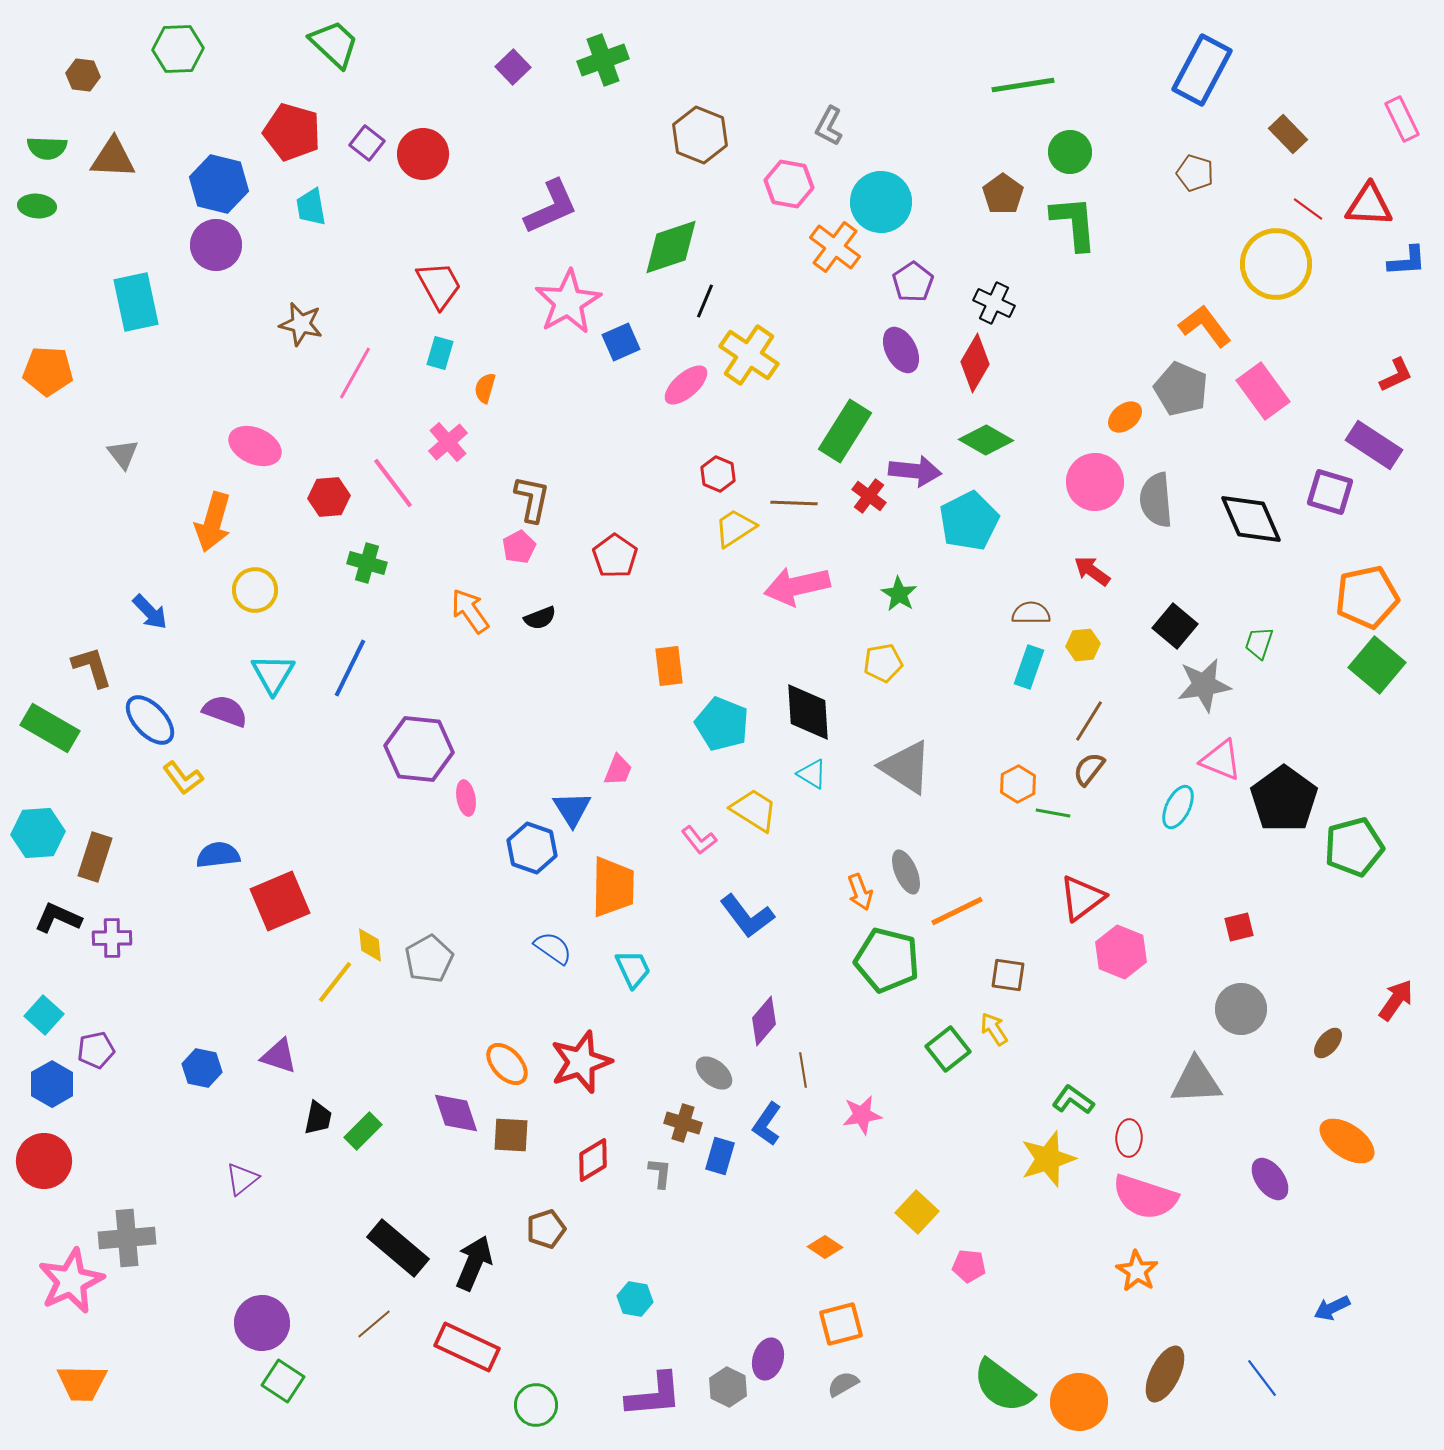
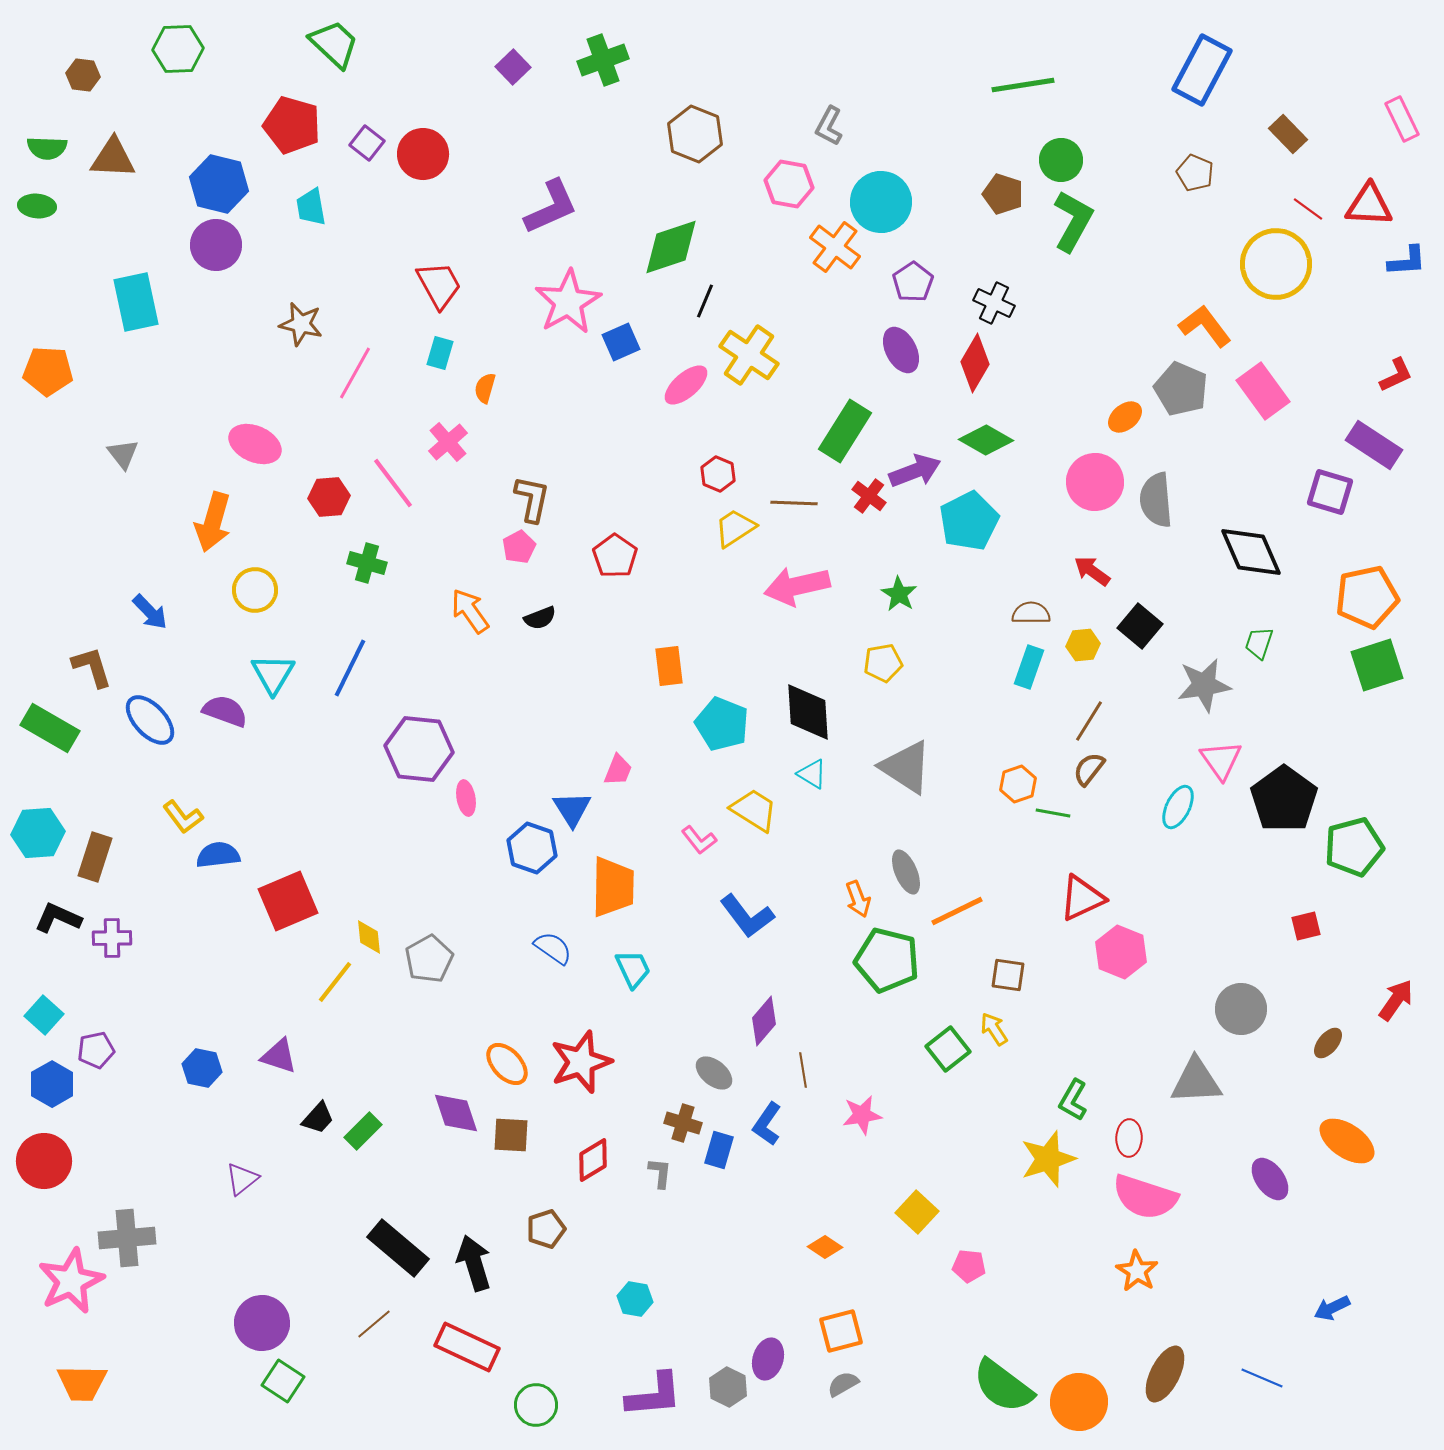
red pentagon at (292, 132): moved 7 px up
brown hexagon at (700, 135): moved 5 px left, 1 px up
green circle at (1070, 152): moved 9 px left, 8 px down
brown pentagon at (1195, 173): rotated 6 degrees clockwise
brown pentagon at (1003, 194): rotated 18 degrees counterclockwise
green L-shape at (1074, 223): moved 1 px left, 2 px up; rotated 34 degrees clockwise
pink ellipse at (255, 446): moved 2 px up
purple arrow at (915, 471): rotated 27 degrees counterclockwise
black diamond at (1251, 519): moved 33 px down
black square at (1175, 626): moved 35 px left
green square at (1377, 665): rotated 32 degrees clockwise
pink triangle at (1221, 760): rotated 33 degrees clockwise
yellow L-shape at (183, 778): moved 39 px down
orange hexagon at (1018, 784): rotated 9 degrees clockwise
orange arrow at (860, 892): moved 2 px left, 7 px down
red triangle at (1082, 898): rotated 12 degrees clockwise
red square at (280, 901): moved 8 px right
red square at (1239, 927): moved 67 px right, 1 px up
yellow diamond at (370, 945): moved 1 px left, 8 px up
green L-shape at (1073, 1100): rotated 96 degrees counterclockwise
black trapezoid at (318, 1118): rotated 30 degrees clockwise
blue rectangle at (720, 1156): moved 1 px left, 6 px up
black arrow at (474, 1263): rotated 40 degrees counterclockwise
orange square at (841, 1324): moved 7 px down
blue line at (1262, 1378): rotated 30 degrees counterclockwise
